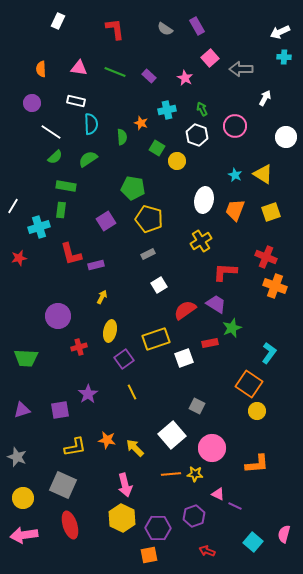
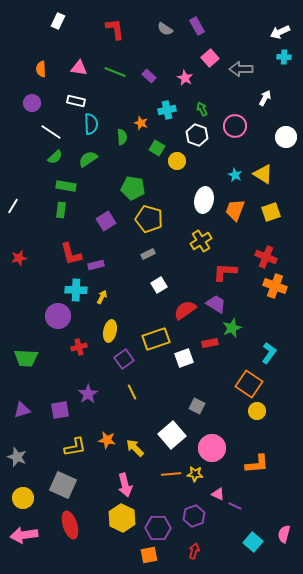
cyan cross at (39, 227): moved 37 px right, 63 px down; rotated 20 degrees clockwise
red arrow at (207, 551): moved 13 px left; rotated 84 degrees clockwise
